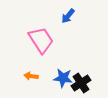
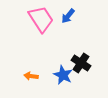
pink trapezoid: moved 21 px up
blue star: moved 3 px up; rotated 18 degrees clockwise
black cross: moved 20 px up; rotated 24 degrees counterclockwise
